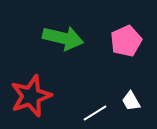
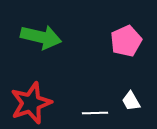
green arrow: moved 22 px left, 1 px up
red star: moved 7 px down
white line: rotated 30 degrees clockwise
